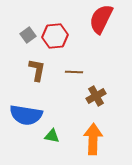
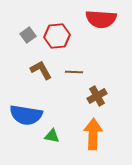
red semicircle: rotated 112 degrees counterclockwise
red hexagon: moved 2 px right
brown L-shape: moved 4 px right; rotated 40 degrees counterclockwise
brown cross: moved 1 px right
orange arrow: moved 5 px up
